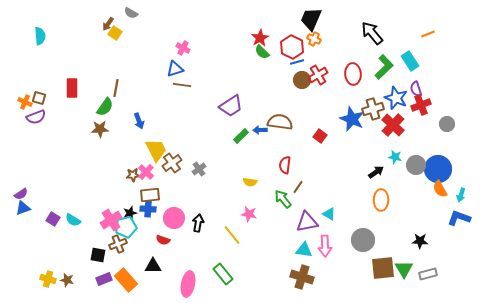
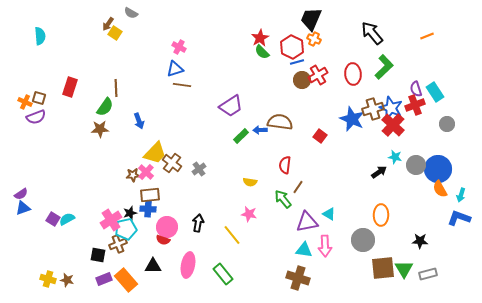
orange line at (428, 34): moved 1 px left, 2 px down
pink cross at (183, 48): moved 4 px left, 1 px up
cyan rectangle at (410, 61): moved 25 px right, 31 px down
red rectangle at (72, 88): moved 2 px left, 1 px up; rotated 18 degrees clockwise
brown line at (116, 88): rotated 12 degrees counterclockwise
blue star at (396, 98): moved 5 px left, 10 px down
red cross at (421, 105): moved 6 px left
yellow trapezoid at (156, 150): moved 1 px left, 3 px down; rotated 70 degrees clockwise
brown cross at (172, 163): rotated 18 degrees counterclockwise
black arrow at (376, 172): moved 3 px right
orange ellipse at (381, 200): moved 15 px down
pink circle at (174, 218): moved 7 px left, 9 px down
cyan semicircle at (73, 220): moved 6 px left, 1 px up; rotated 119 degrees clockwise
cyan pentagon at (126, 227): moved 2 px down
brown cross at (302, 277): moved 4 px left, 1 px down
pink ellipse at (188, 284): moved 19 px up
